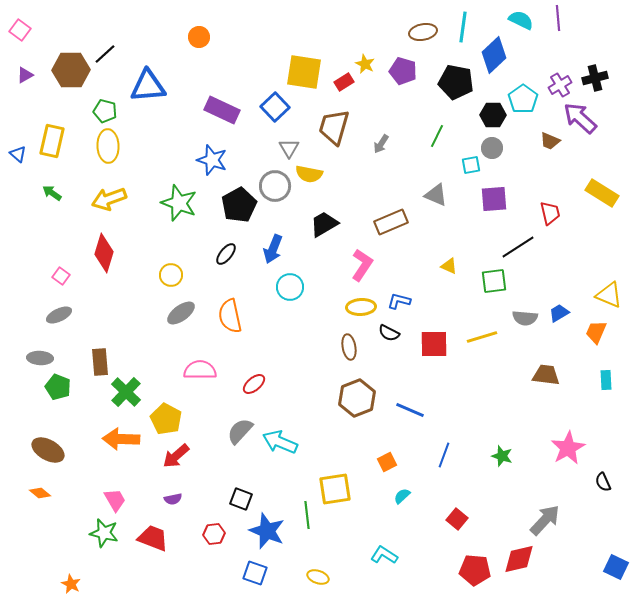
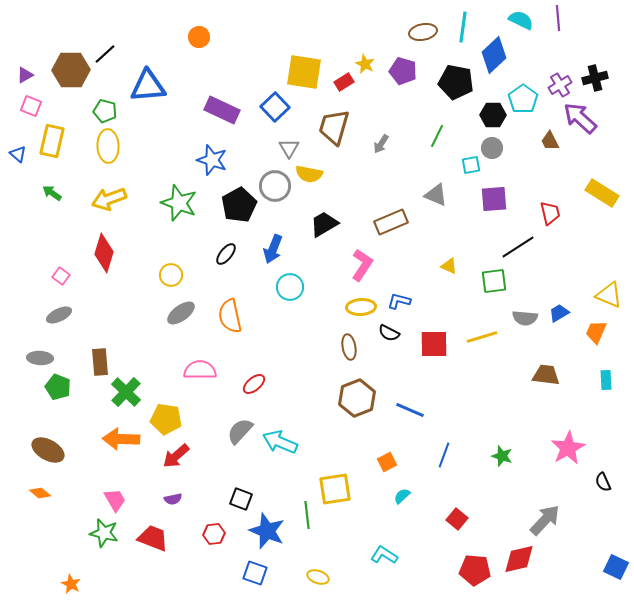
pink square at (20, 30): moved 11 px right, 76 px down; rotated 15 degrees counterclockwise
brown trapezoid at (550, 141): rotated 40 degrees clockwise
yellow pentagon at (166, 419): rotated 20 degrees counterclockwise
